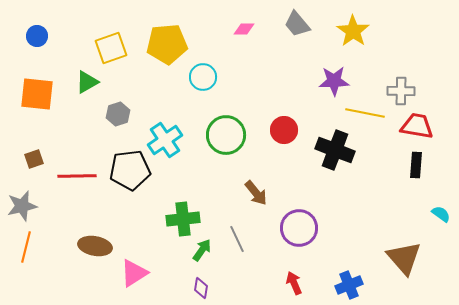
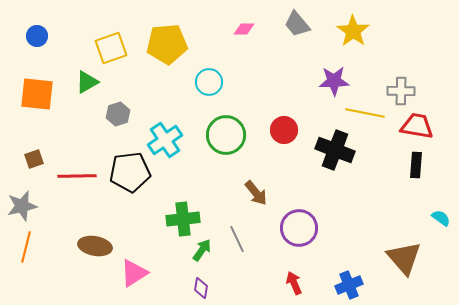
cyan circle: moved 6 px right, 5 px down
black pentagon: moved 2 px down
cyan semicircle: moved 4 px down
